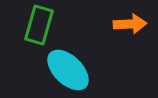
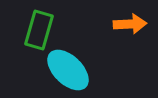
green rectangle: moved 5 px down
